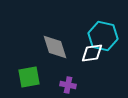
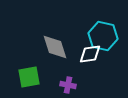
white diamond: moved 2 px left, 1 px down
